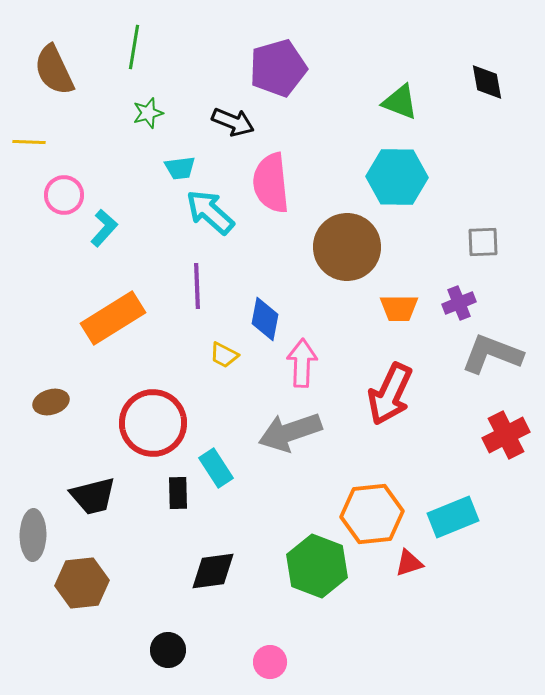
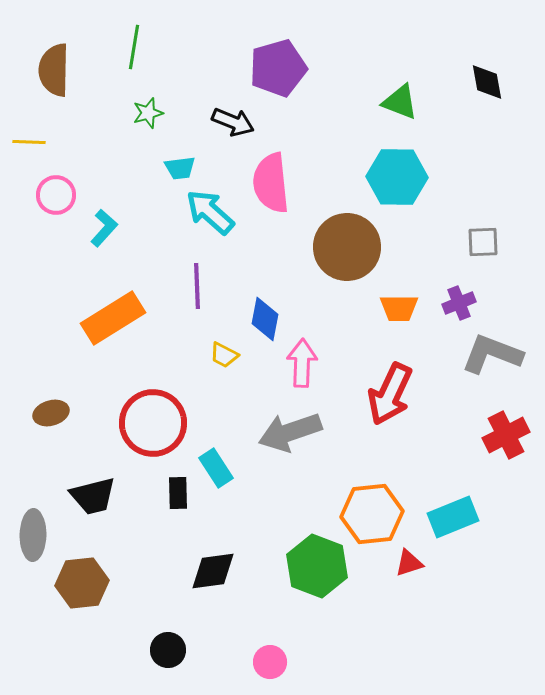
brown semicircle at (54, 70): rotated 26 degrees clockwise
pink circle at (64, 195): moved 8 px left
brown ellipse at (51, 402): moved 11 px down
